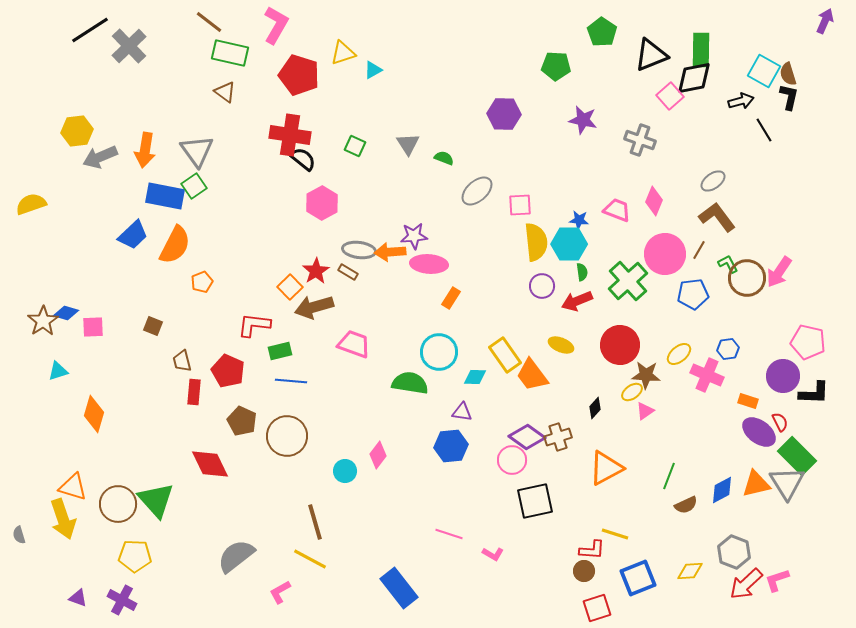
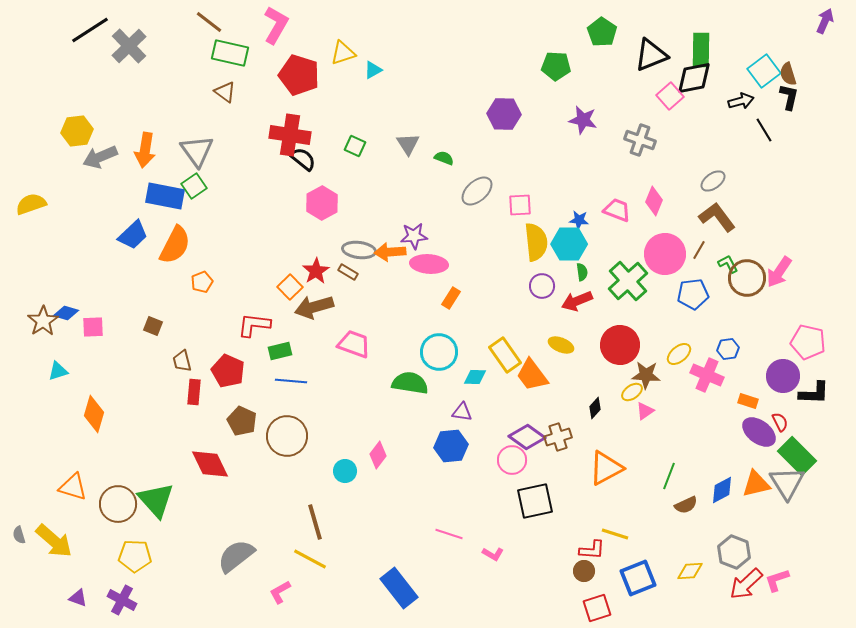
cyan square at (764, 71): rotated 24 degrees clockwise
yellow arrow at (63, 519): moved 9 px left, 22 px down; rotated 30 degrees counterclockwise
